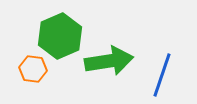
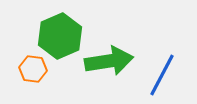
blue line: rotated 9 degrees clockwise
